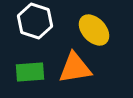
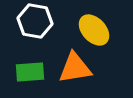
white hexagon: rotated 8 degrees counterclockwise
